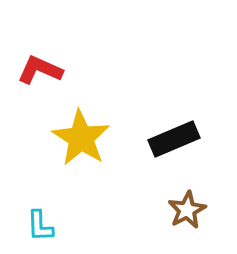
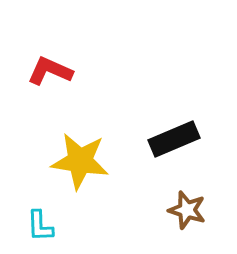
red L-shape: moved 10 px right, 1 px down
yellow star: moved 1 px left, 23 px down; rotated 24 degrees counterclockwise
brown star: rotated 27 degrees counterclockwise
